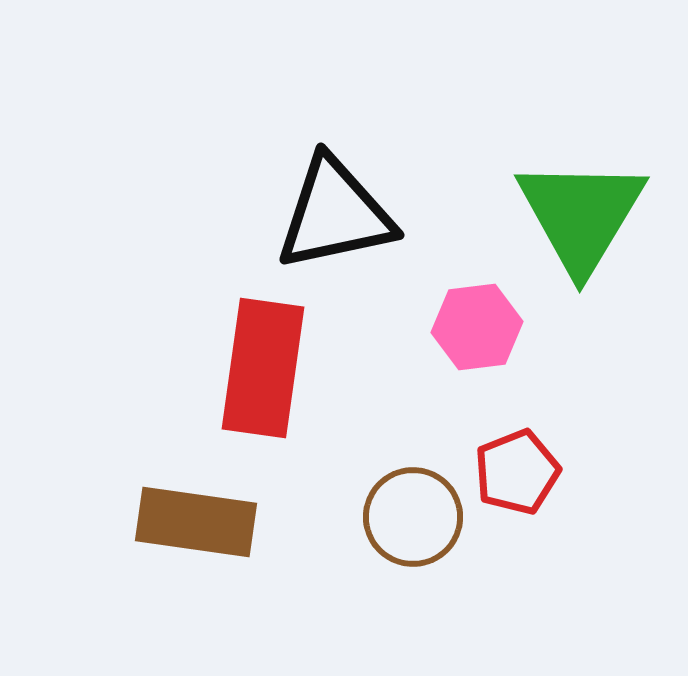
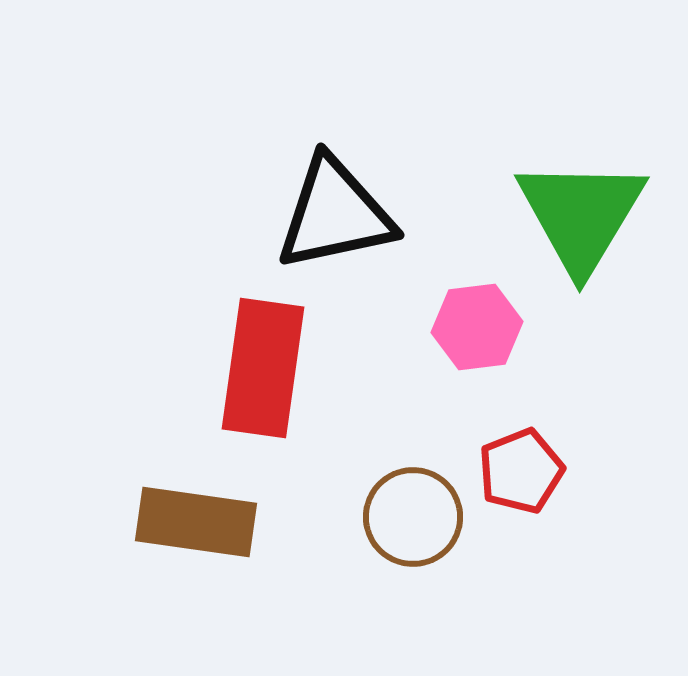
red pentagon: moved 4 px right, 1 px up
